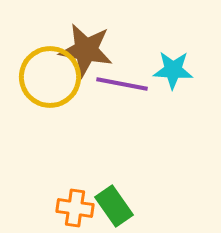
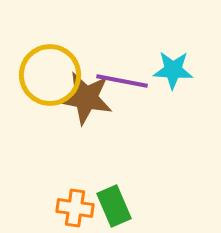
brown star: moved 48 px down
yellow circle: moved 2 px up
purple line: moved 3 px up
green rectangle: rotated 12 degrees clockwise
